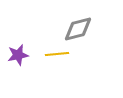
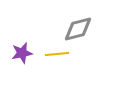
purple star: moved 4 px right, 2 px up
